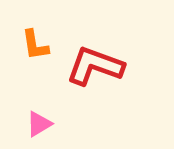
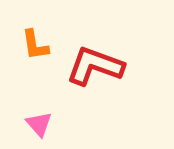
pink triangle: rotated 40 degrees counterclockwise
